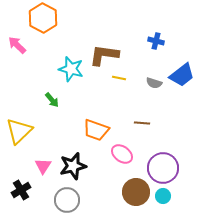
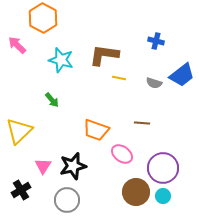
cyan star: moved 10 px left, 9 px up
